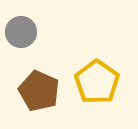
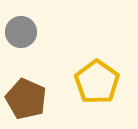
brown pentagon: moved 13 px left, 8 px down
